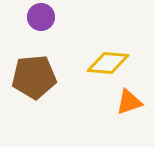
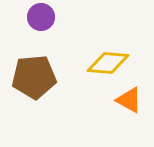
orange triangle: moved 2 px up; rotated 48 degrees clockwise
